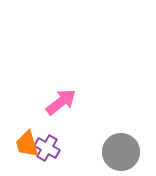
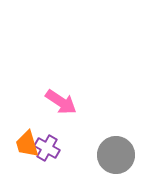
pink arrow: rotated 72 degrees clockwise
gray circle: moved 5 px left, 3 px down
